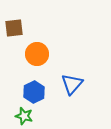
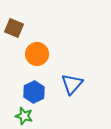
brown square: rotated 30 degrees clockwise
